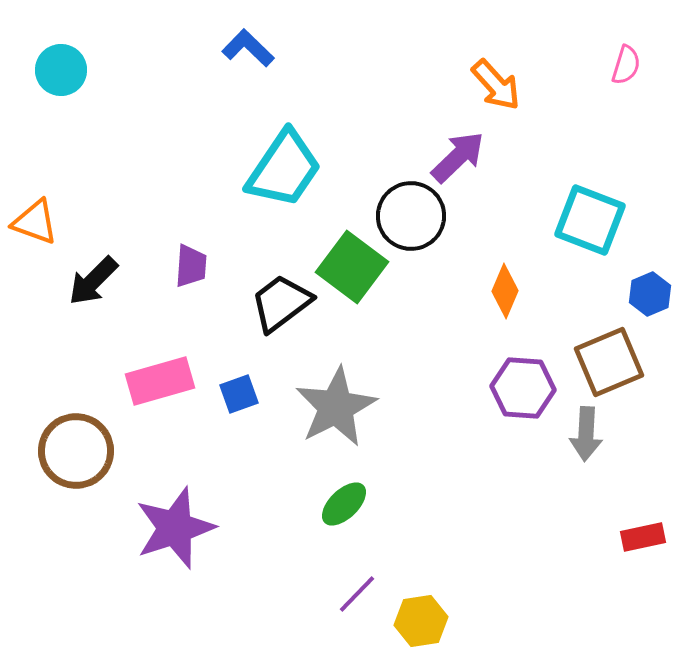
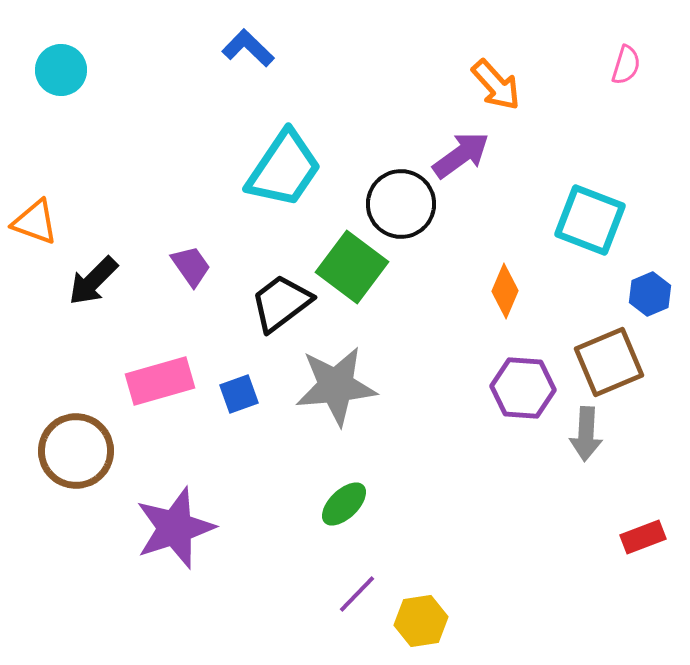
purple arrow: moved 3 px right, 2 px up; rotated 8 degrees clockwise
black circle: moved 10 px left, 12 px up
purple trapezoid: rotated 39 degrees counterclockwise
gray star: moved 21 px up; rotated 22 degrees clockwise
red rectangle: rotated 9 degrees counterclockwise
